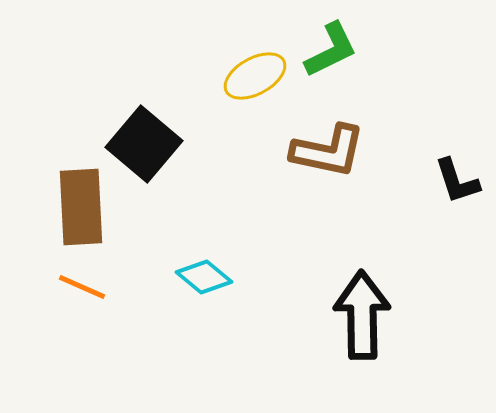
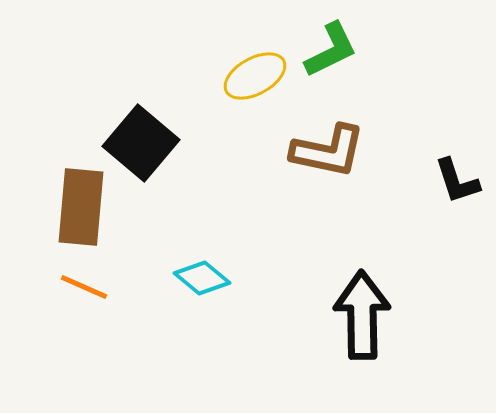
black square: moved 3 px left, 1 px up
brown rectangle: rotated 8 degrees clockwise
cyan diamond: moved 2 px left, 1 px down
orange line: moved 2 px right
